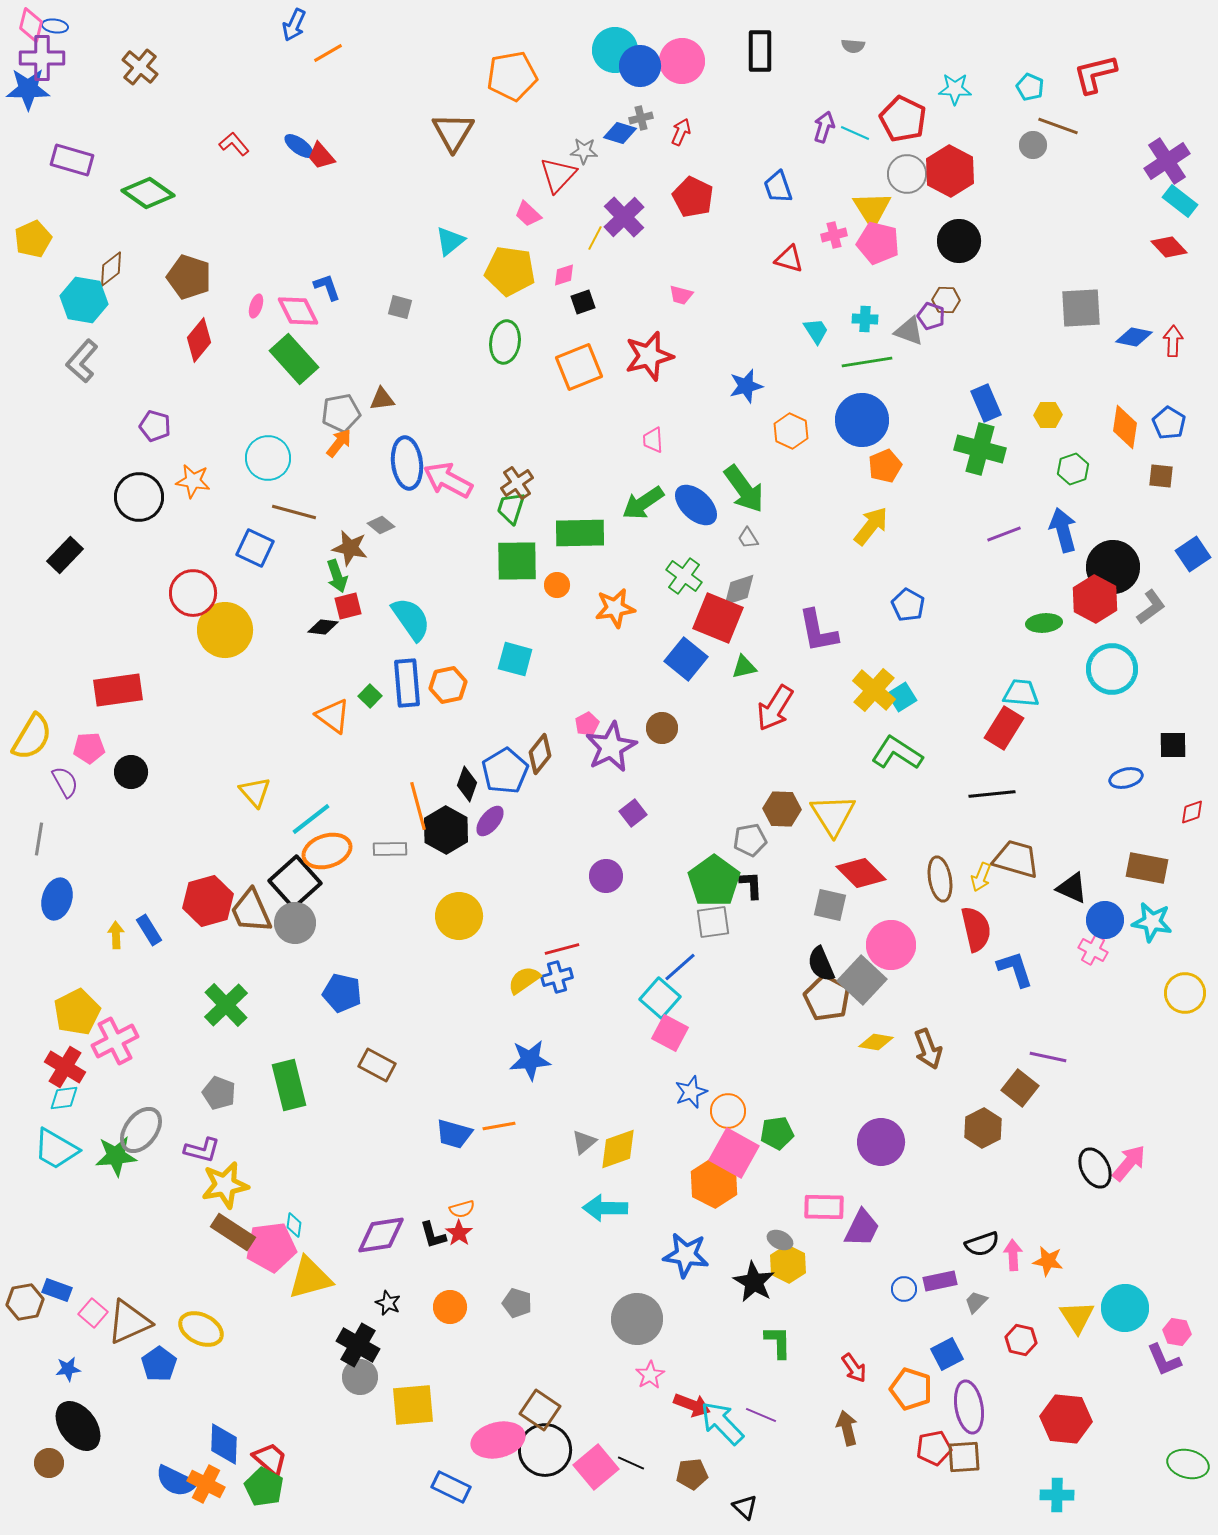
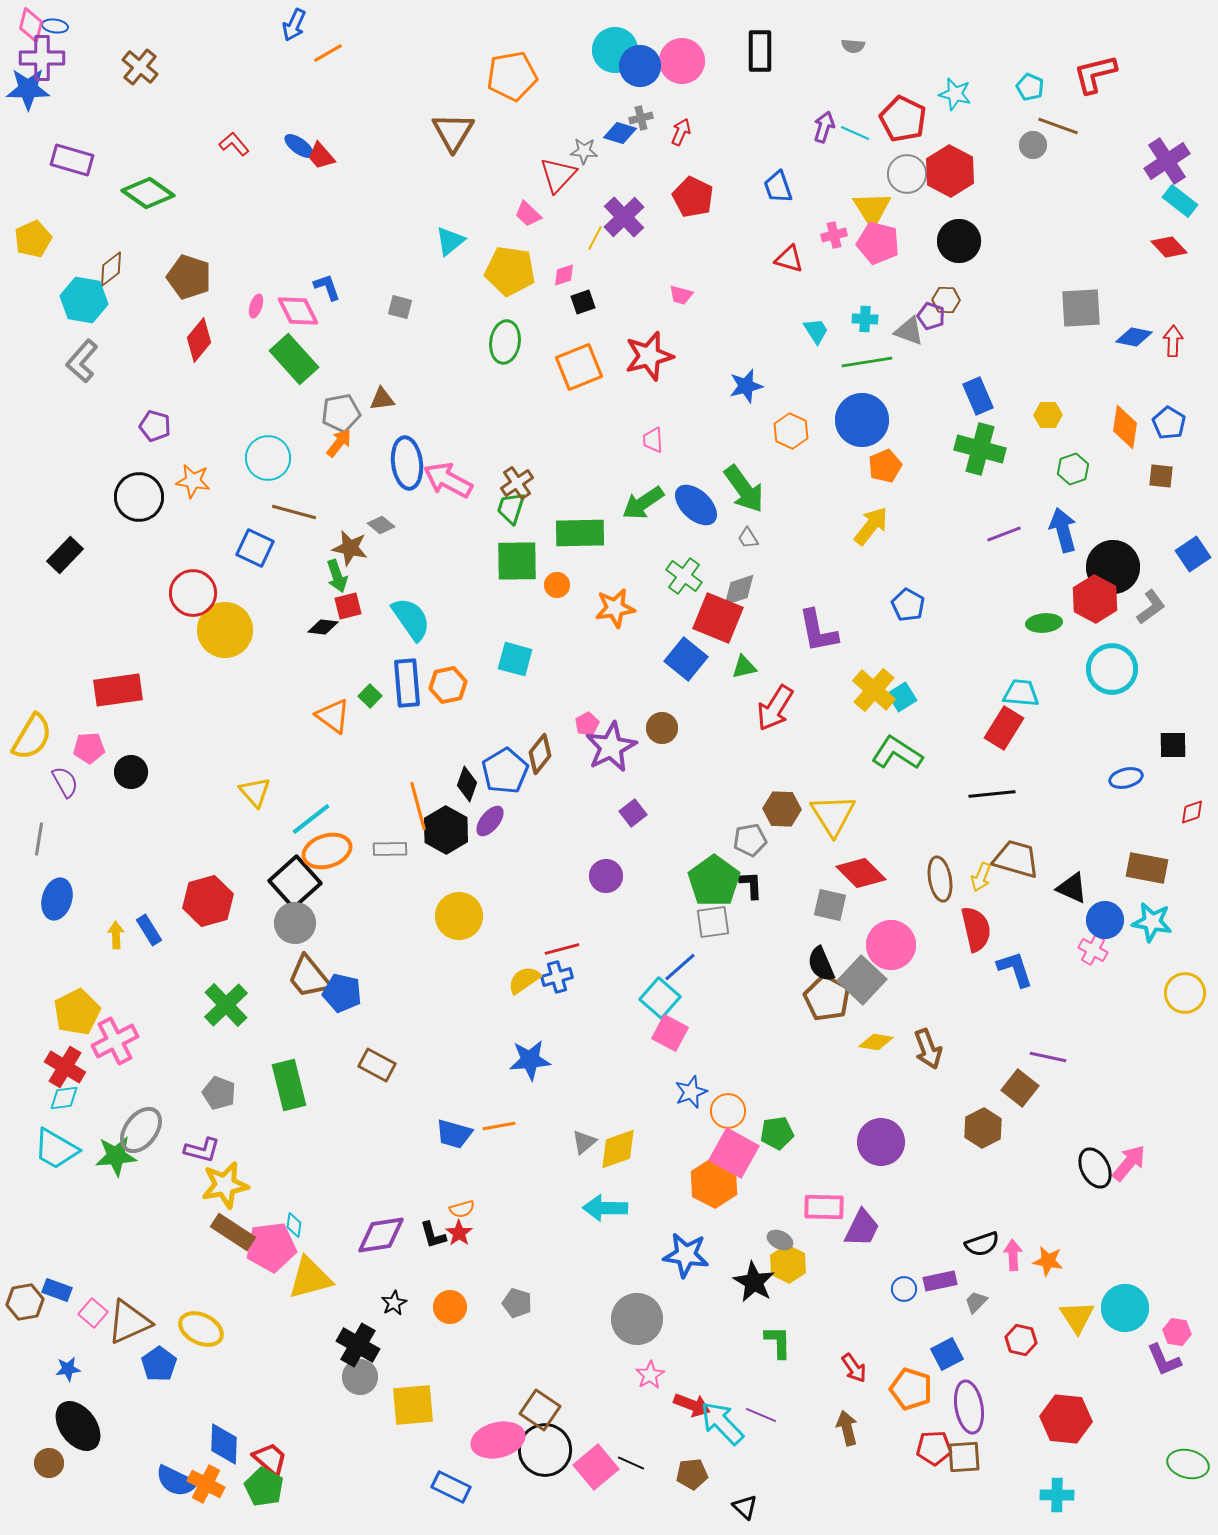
cyan star at (955, 89): moved 5 px down; rotated 12 degrees clockwise
blue rectangle at (986, 403): moved 8 px left, 7 px up
brown trapezoid at (251, 911): moved 58 px right, 66 px down; rotated 15 degrees counterclockwise
black star at (388, 1303): moved 6 px right; rotated 20 degrees clockwise
red pentagon at (934, 1448): rotated 8 degrees clockwise
